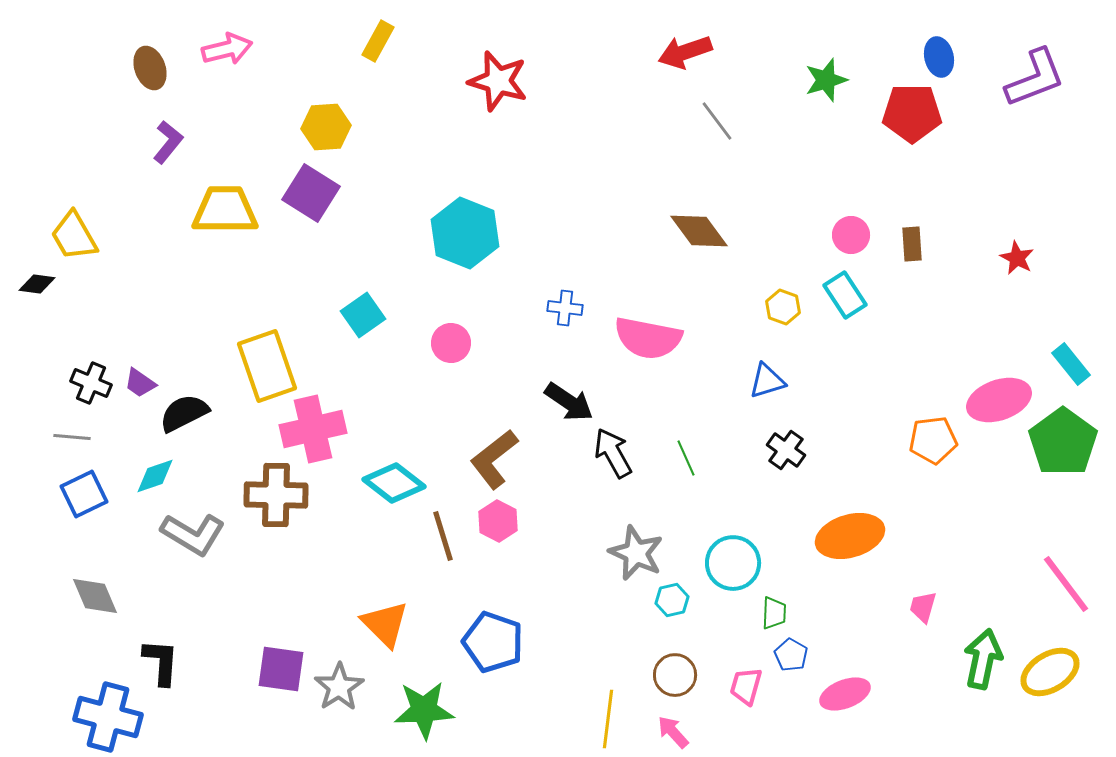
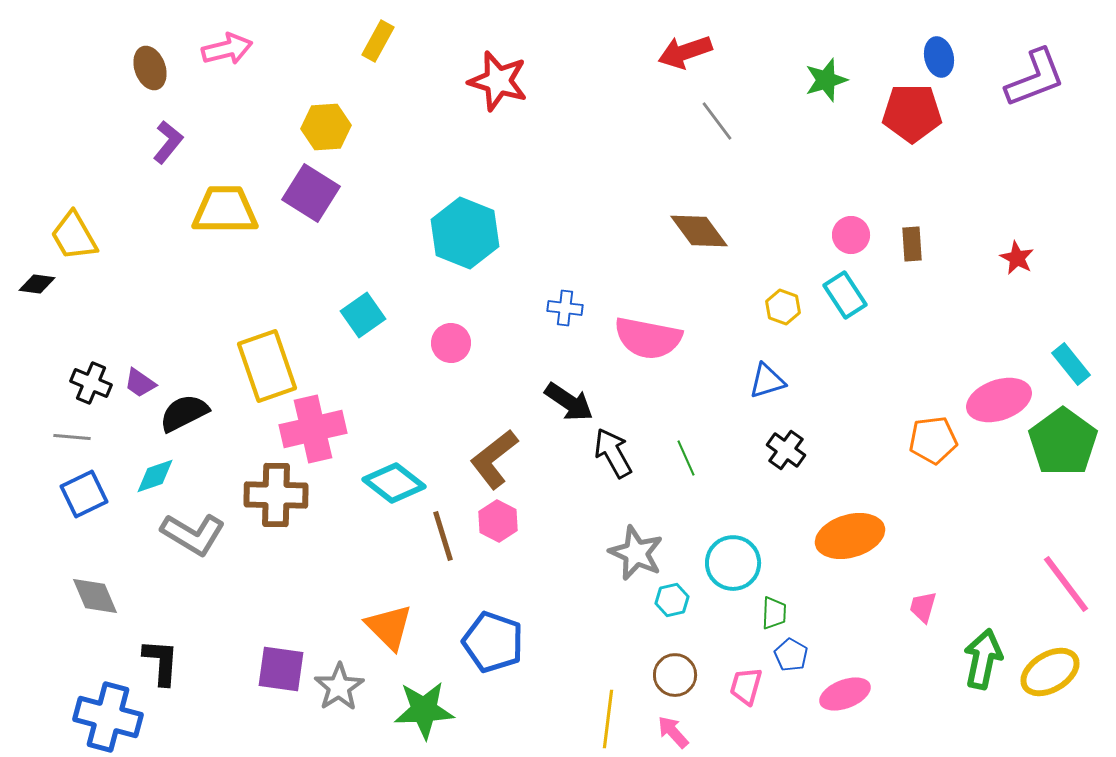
orange triangle at (385, 624): moved 4 px right, 3 px down
